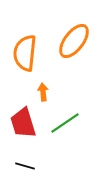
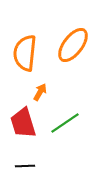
orange ellipse: moved 1 px left, 4 px down
orange arrow: moved 3 px left; rotated 36 degrees clockwise
black line: rotated 18 degrees counterclockwise
